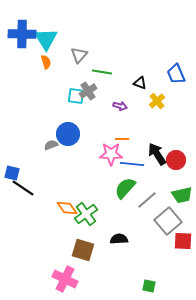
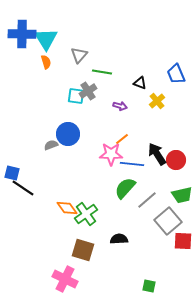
orange line: rotated 40 degrees counterclockwise
